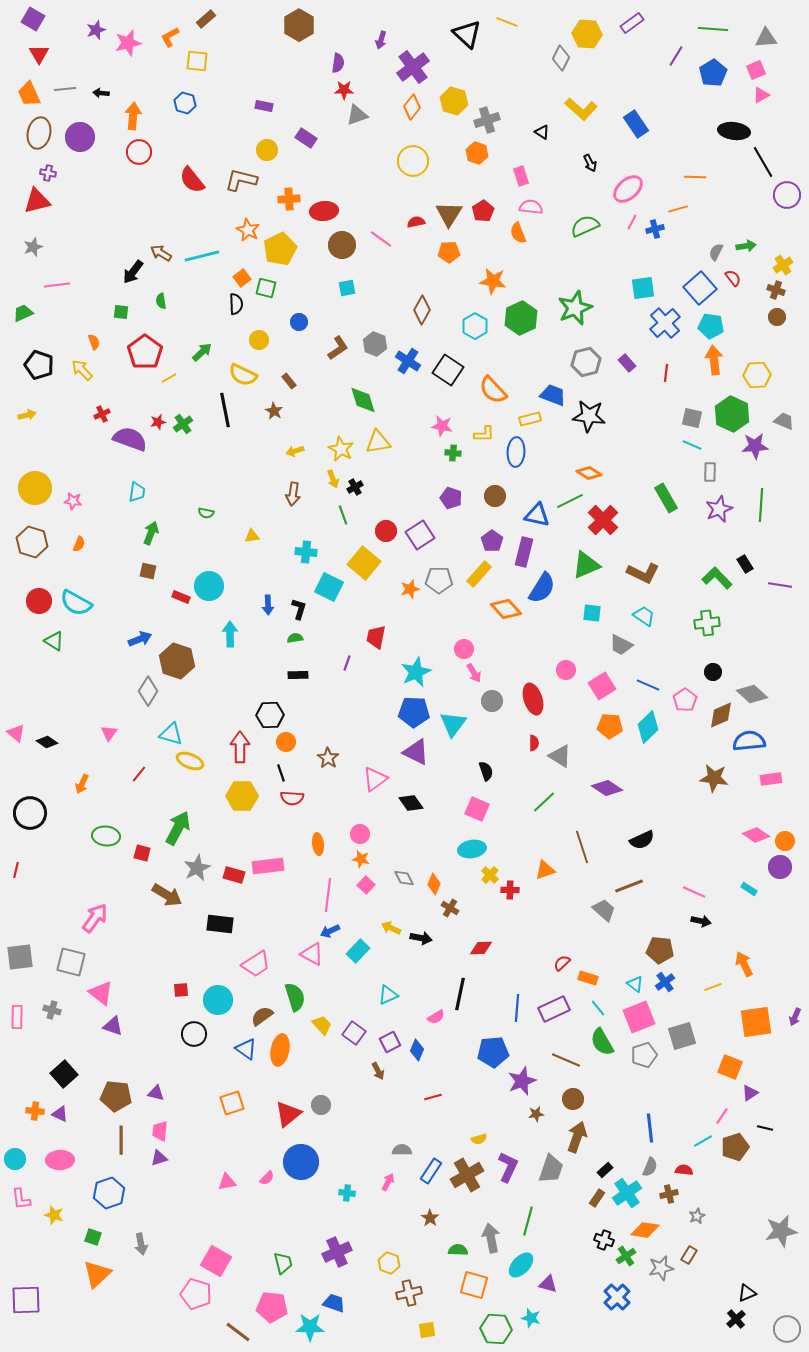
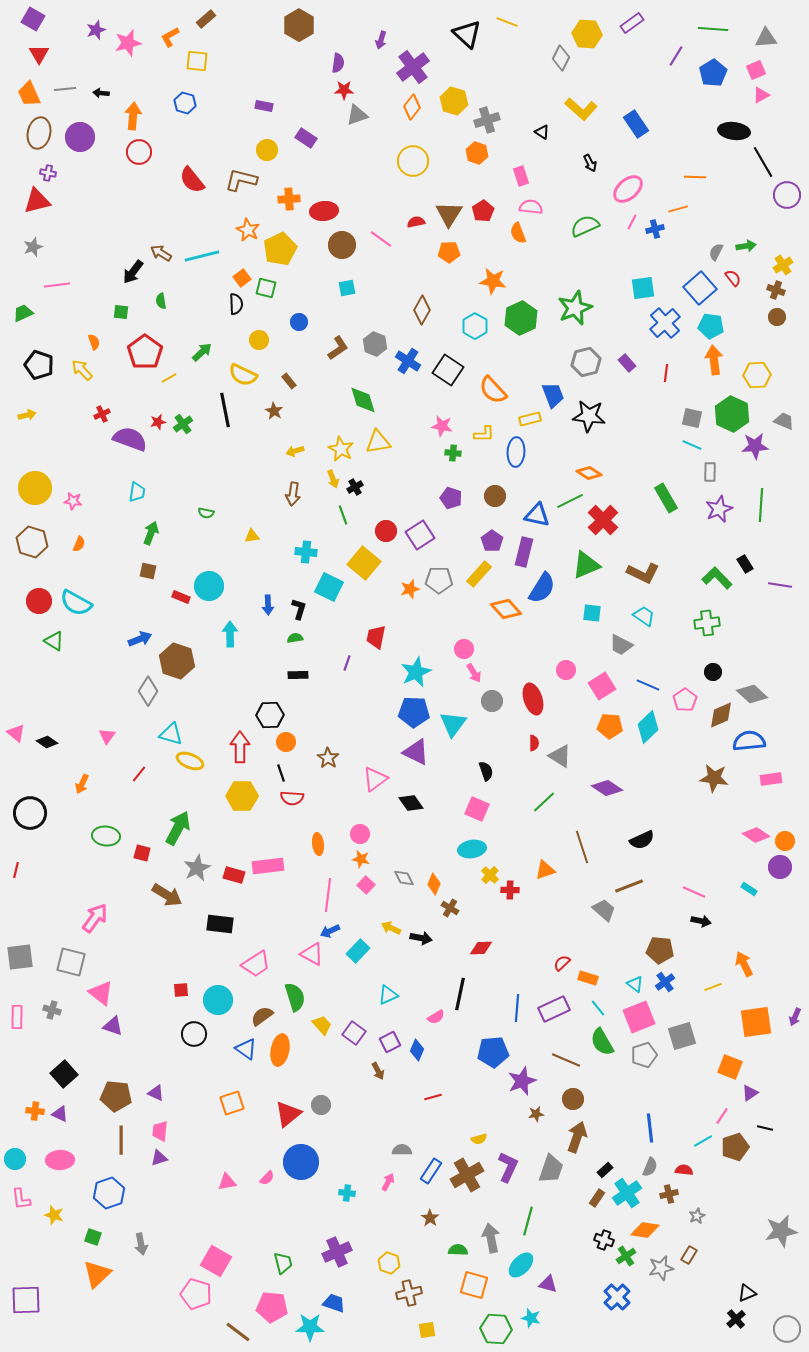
blue trapezoid at (553, 395): rotated 48 degrees clockwise
pink triangle at (109, 733): moved 2 px left, 3 px down
purple triangle at (156, 1093): rotated 12 degrees clockwise
